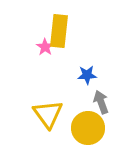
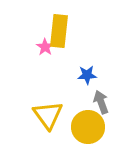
yellow triangle: moved 1 px down
yellow circle: moved 1 px up
